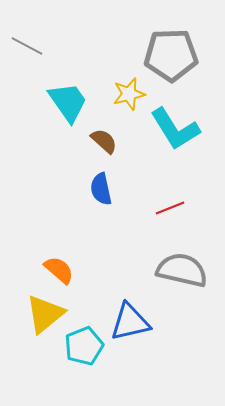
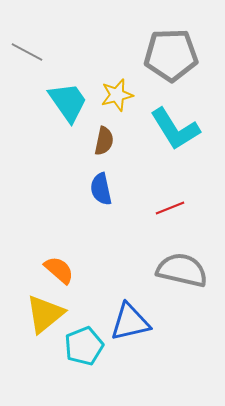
gray line: moved 6 px down
yellow star: moved 12 px left, 1 px down
brown semicircle: rotated 60 degrees clockwise
